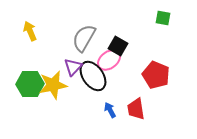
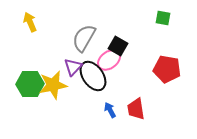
yellow arrow: moved 9 px up
red pentagon: moved 11 px right, 6 px up; rotated 12 degrees counterclockwise
